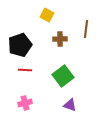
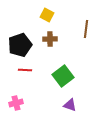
brown cross: moved 10 px left
pink cross: moved 9 px left
